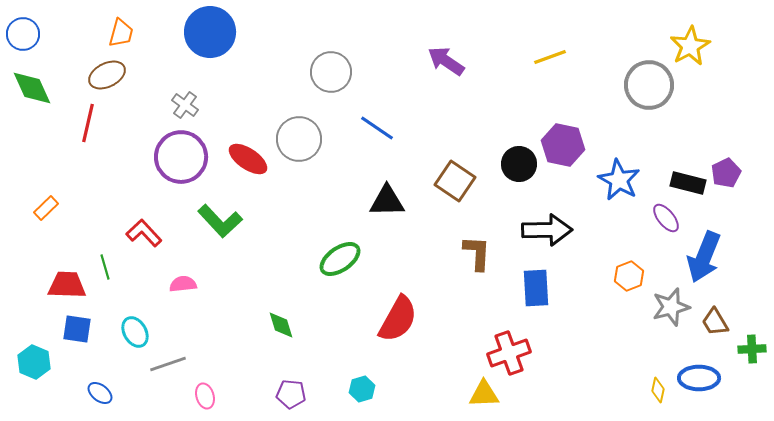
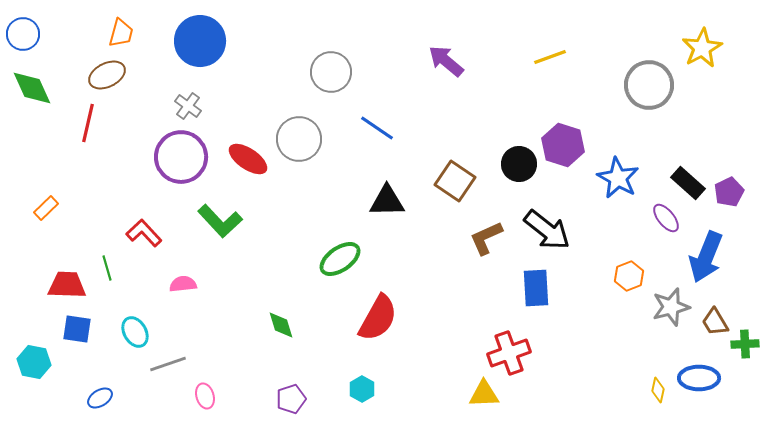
blue circle at (210, 32): moved 10 px left, 9 px down
yellow star at (690, 46): moved 12 px right, 2 px down
purple arrow at (446, 61): rotated 6 degrees clockwise
gray cross at (185, 105): moved 3 px right, 1 px down
purple hexagon at (563, 145): rotated 6 degrees clockwise
purple pentagon at (726, 173): moved 3 px right, 19 px down
blue star at (619, 180): moved 1 px left, 2 px up
black rectangle at (688, 183): rotated 28 degrees clockwise
black arrow at (547, 230): rotated 39 degrees clockwise
brown L-shape at (477, 253): moved 9 px right, 15 px up; rotated 117 degrees counterclockwise
blue arrow at (704, 257): moved 2 px right
green line at (105, 267): moved 2 px right, 1 px down
red semicircle at (398, 319): moved 20 px left, 1 px up
green cross at (752, 349): moved 7 px left, 5 px up
cyan hexagon at (34, 362): rotated 12 degrees counterclockwise
cyan hexagon at (362, 389): rotated 15 degrees counterclockwise
blue ellipse at (100, 393): moved 5 px down; rotated 70 degrees counterclockwise
purple pentagon at (291, 394): moved 5 px down; rotated 24 degrees counterclockwise
